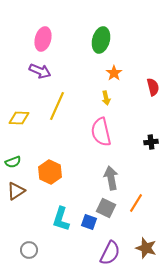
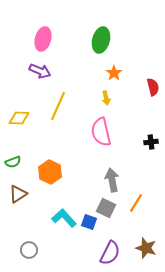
yellow line: moved 1 px right
gray arrow: moved 1 px right, 2 px down
brown triangle: moved 2 px right, 3 px down
cyan L-shape: moved 3 px right, 1 px up; rotated 120 degrees clockwise
